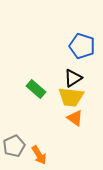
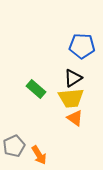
blue pentagon: rotated 15 degrees counterclockwise
yellow trapezoid: moved 1 px down; rotated 12 degrees counterclockwise
